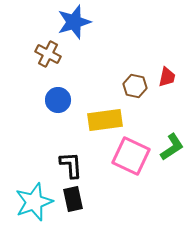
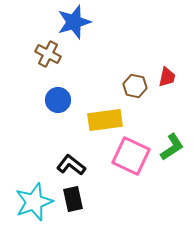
black L-shape: rotated 48 degrees counterclockwise
